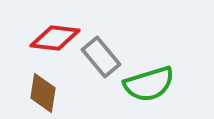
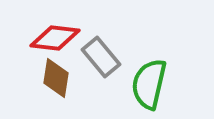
green semicircle: rotated 120 degrees clockwise
brown diamond: moved 13 px right, 15 px up
